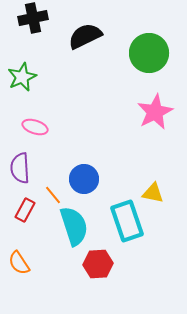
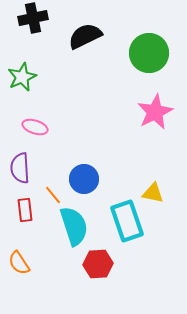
red rectangle: rotated 35 degrees counterclockwise
